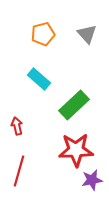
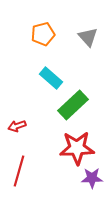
gray triangle: moved 1 px right, 3 px down
cyan rectangle: moved 12 px right, 1 px up
green rectangle: moved 1 px left
red arrow: rotated 96 degrees counterclockwise
red star: moved 1 px right, 2 px up
purple star: moved 2 px up; rotated 10 degrees clockwise
